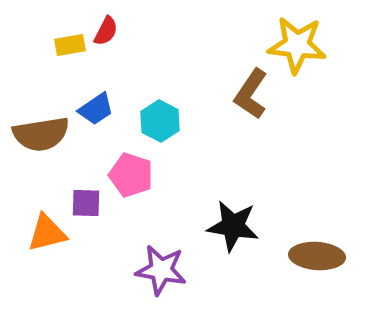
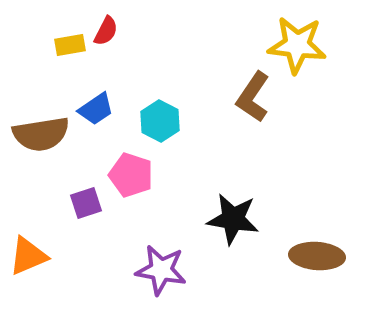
brown L-shape: moved 2 px right, 3 px down
purple square: rotated 20 degrees counterclockwise
black star: moved 7 px up
orange triangle: moved 19 px left, 23 px down; rotated 9 degrees counterclockwise
